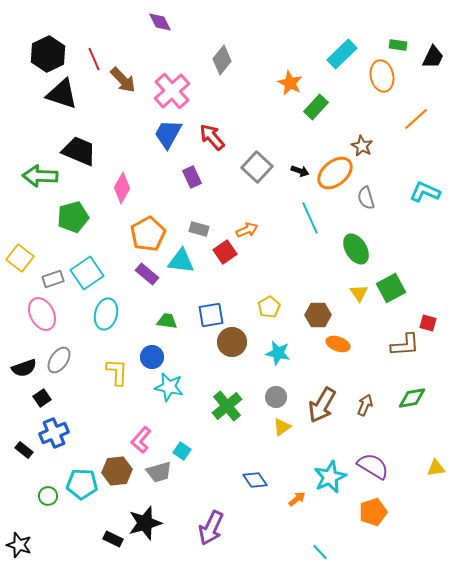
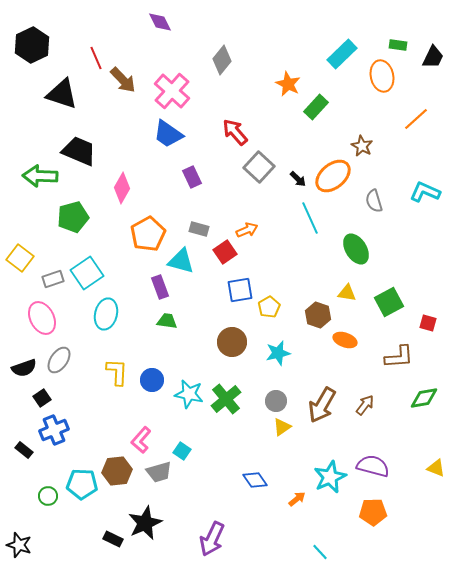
black hexagon at (48, 54): moved 16 px left, 9 px up
red line at (94, 59): moved 2 px right, 1 px up
orange star at (290, 83): moved 2 px left, 1 px down
pink cross at (172, 91): rotated 6 degrees counterclockwise
blue trapezoid at (168, 134): rotated 84 degrees counterclockwise
red arrow at (212, 137): moved 23 px right, 5 px up
gray square at (257, 167): moved 2 px right
black arrow at (300, 171): moved 2 px left, 8 px down; rotated 24 degrees clockwise
orange ellipse at (335, 173): moved 2 px left, 3 px down
gray semicircle at (366, 198): moved 8 px right, 3 px down
cyan triangle at (181, 261): rotated 8 degrees clockwise
purple rectangle at (147, 274): moved 13 px right, 13 px down; rotated 30 degrees clockwise
green square at (391, 288): moved 2 px left, 14 px down
yellow triangle at (359, 293): moved 12 px left; rotated 48 degrees counterclockwise
pink ellipse at (42, 314): moved 4 px down
blue square at (211, 315): moved 29 px right, 25 px up
brown hexagon at (318, 315): rotated 20 degrees clockwise
orange ellipse at (338, 344): moved 7 px right, 4 px up
brown L-shape at (405, 345): moved 6 px left, 12 px down
cyan star at (278, 353): rotated 25 degrees counterclockwise
blue circle at (152, 357): moved 23 px down
cyan star at (169, 387): moved 20 px right, 7 px down
gray circle at (276, 397): moved 4 px down
green diamond at (412, 398): moved 12 px right
brown arrow at (365, 405): rotated 15 degrees clockwise
green cross at (227, 406): moved 1 px left, 7 px up
blue cross at (54, 433): moved 3 px up
purple semicircle at (373, 466): rotated 16 degrees counterclockwise
yellow triangle at (436, 468): rotated 30 degrees clockwise
orange pentagon at (373, 512): rotated 16 degrees clockwise
black star at (145, 523): rotated 8 degrees counterclockwise
purple arrow at (211, 528): moved 1 px right, 11 px down
